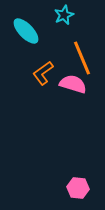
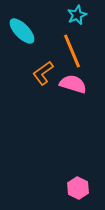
cyan star: moved 13 px right
cyan ellipse: moved 4 px left
orange line: moved 10 px left, 7 px up
pink hexagon: rotated 20 degrees clockwise
